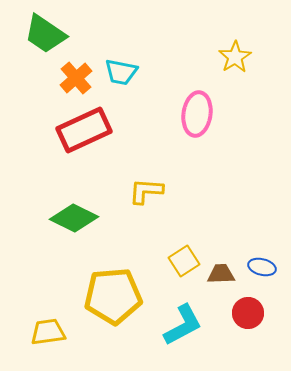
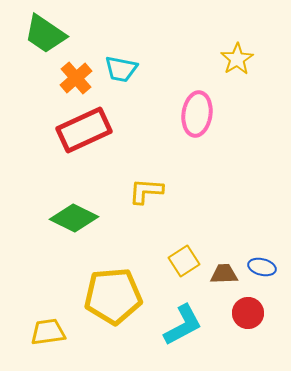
yellow star: moved 2 px right, 2 px down
cyan trapezoid: moved 3 px up
brown trapezoid: moved 3 px right
